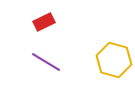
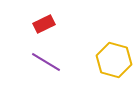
red rectangle: moved 2 px down
